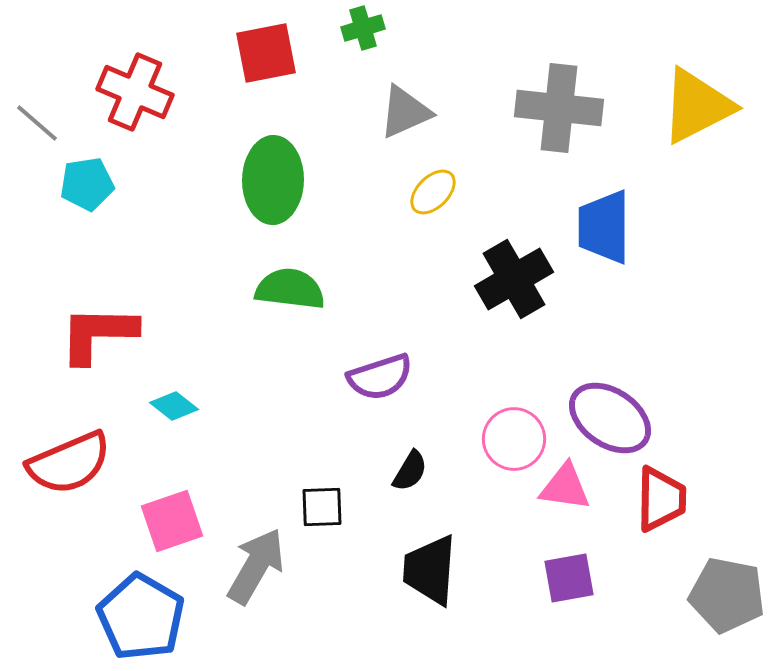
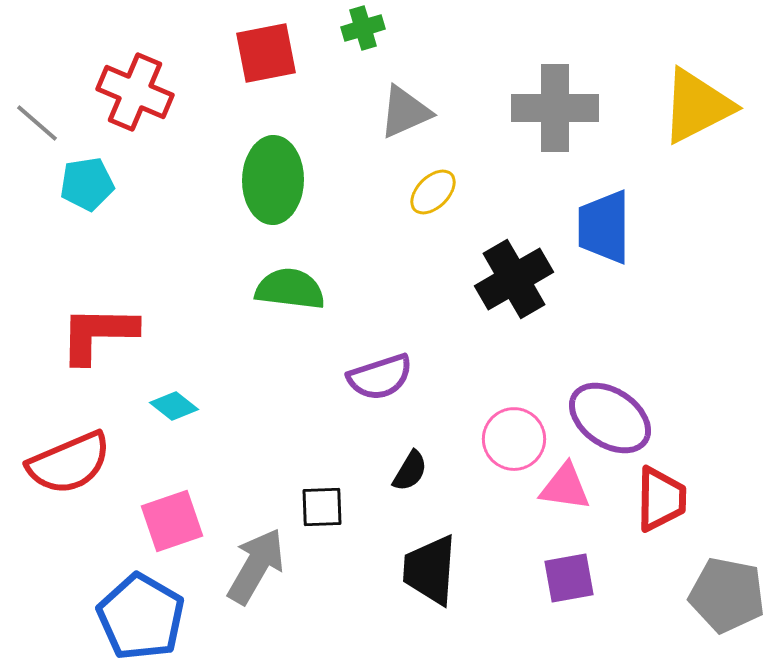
gray cross: moved 4 px left; rotated 6 degrees counterclockwise
